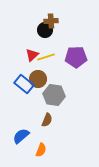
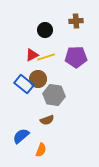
brown cross: moved 25 px right
red triangle: rotated 16 degrees clockwise
brown semicircle: rotated 48 degrees clockwise
